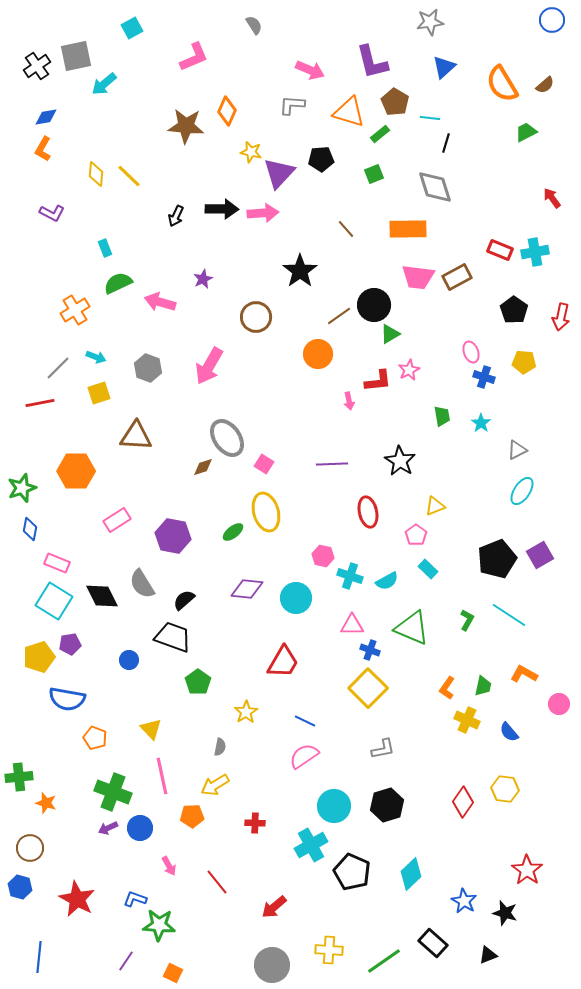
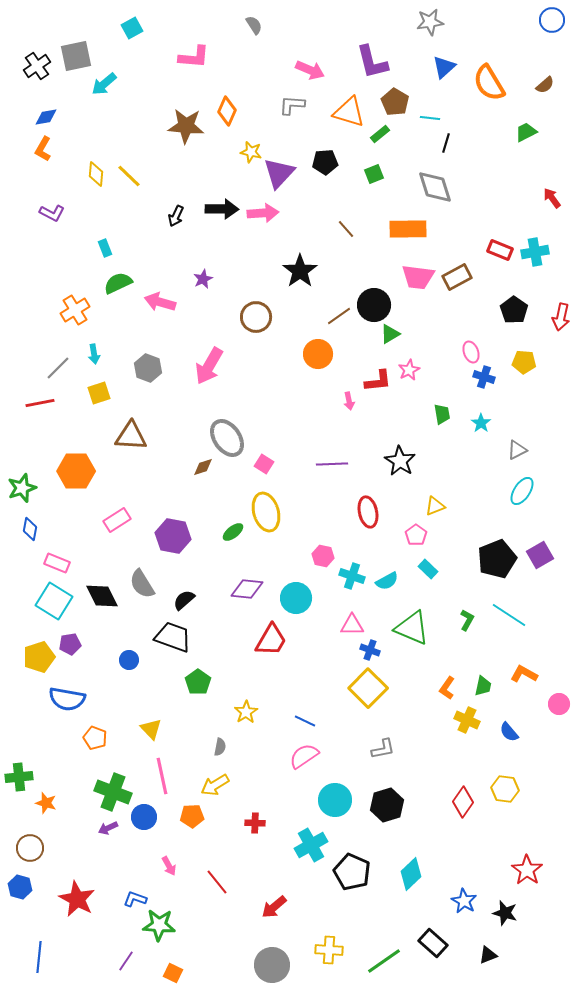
pink L-shape at (194, 57): rotated 28 degrees clockwise
orange semicircle at (502, 84): moved 13 px left, 1 px up
black pentagon at (321, 159): moved 4 px right, 3 px down
cyan arrow at (96, 357): moved 2 px left, 3 px up; rotated 60 degrees clockwise
green trapezoid at (442, 416): moved 2 px up
brown triangle at (136, 436): moved 5 px left
cyan cross at (350, 576): moved 2 px right
red trapezoid at (283, 662): moved 12 px left, 22 px up
cyan circle at (334, 806): moved 1 px right, 6 px up
blue circle at (140, 828): moved 4 px right, 11 px up
